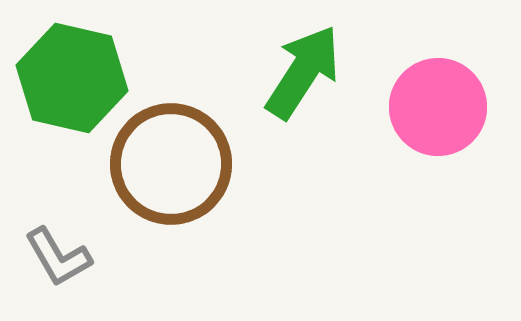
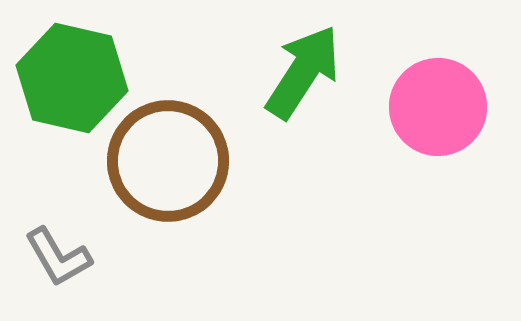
brown circle: moved 3 px left, 3 px up
